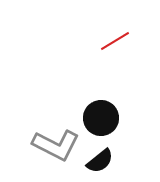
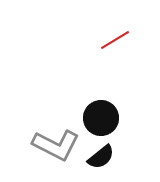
red line: moved 1 px up
black semicircle: moved 1 px right, 4 px up
